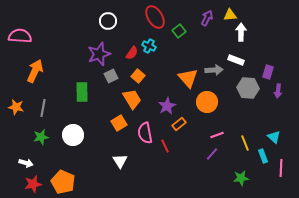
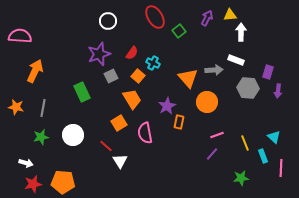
cyan cross at (149, 46): moved 4 px right, 17 px down
green rectangle at (82, 92): rotated 24 degrees counterclockwise
orange rectangle at (179, 124): moved 2 px up; rotated 40 degrees counterclockwise
red line at (165, 146): moved 59 px left; rotated 24 degrees counterclockwise
orange pentagon at (63, 182): rotated 20 degrees counterclockwise
